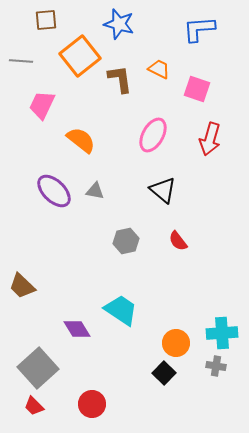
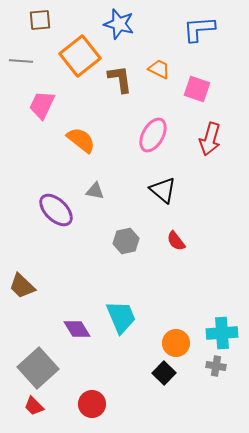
brown square: moved 6 px left
purple ellipse: moved 2 px right, 19 px down
red semicircle: moved 2 px left
cyan trapezoid: moved 7 px down; rotated 33 degrees clockwise
